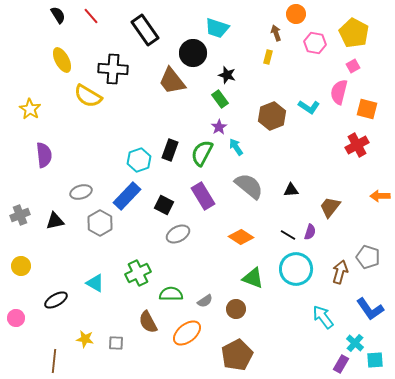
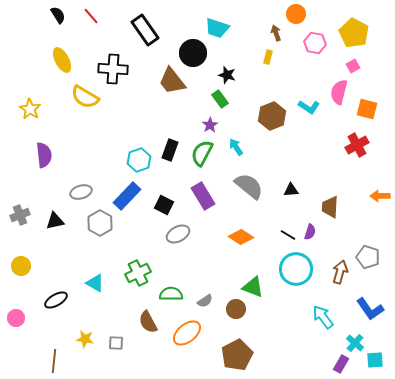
yellow semicircle at (88, 96): moved 3 px left, 1 px down
purple star at (219, 127): moved 9 px left, 2 px up
brown trapezoid at (330, 207): rotated 35 degrees counterclockwise
green triangle at (253, 278): moved 9 px down
